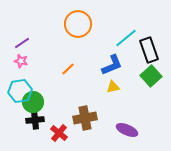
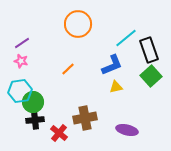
yellow triangle: moved 3 px right
purple ellipse: rotated 10 degrees counterclockwise
